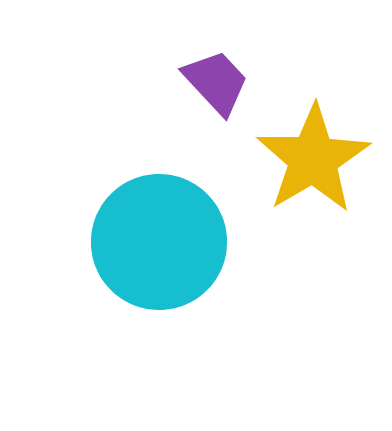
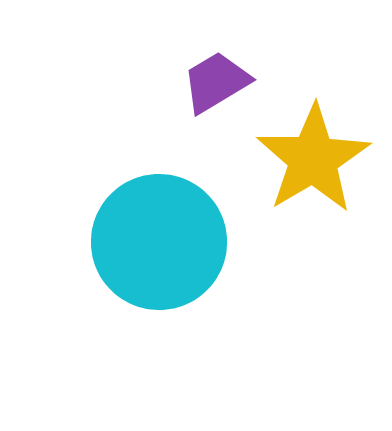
purple trapezoid: rotated 78 degrees counterclockwise
